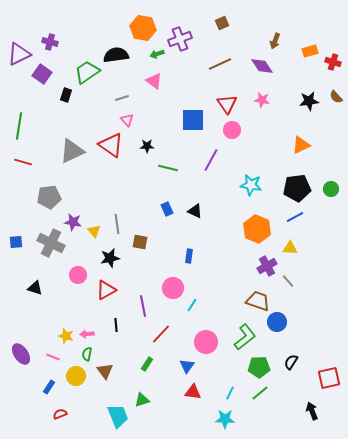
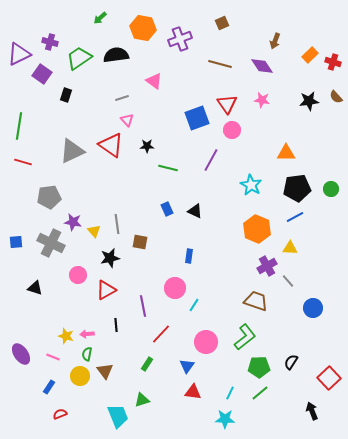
orange rectangle at (310, 51): moved 4 px down; rotated 28 degrees counterclockwise
green arrow at (157, 54): moved 57 px left, 36 px up; rotated 24 degrees counterclockwise
brown line at (220, 64): rotated 40 degrees clockwise
green trapezoid at (87, 72): moved 8 px left, 14 px up
blue square at (193, 120): moved 4 px right, 2 px up; rotated 20 degrees counterclockwise
orange triangle at (301, 145): moved 15 px left, 8 px down; rotated 24 degrees clockwise
cyan star at (251, 185): rotated 20 degrees clockwise
pink circle at (173, 288): moved 2 px right
brown trapezoid at (258, 301): moved 2 px left
cyan line at (192, 305): moved 2 px right
blue circle at (277, 322): moved 36 px right, 14 px up
yellow circle at (76, 376): moved 4 px right
red square at (329, 378): rotated 30 degrees counterclockwise
